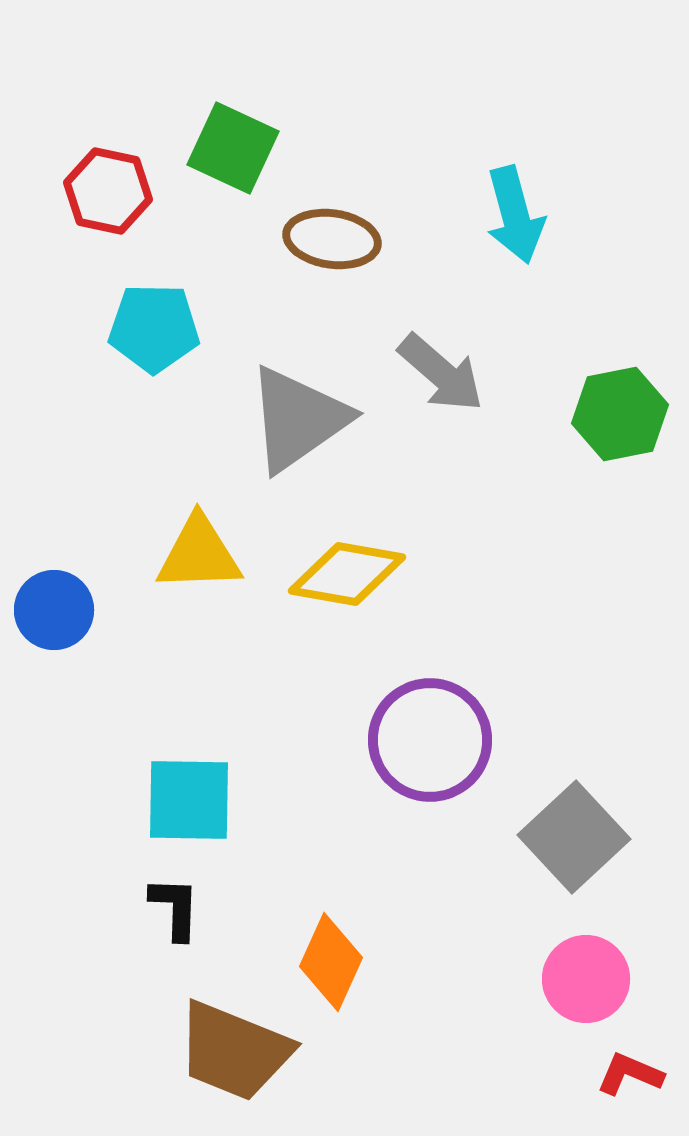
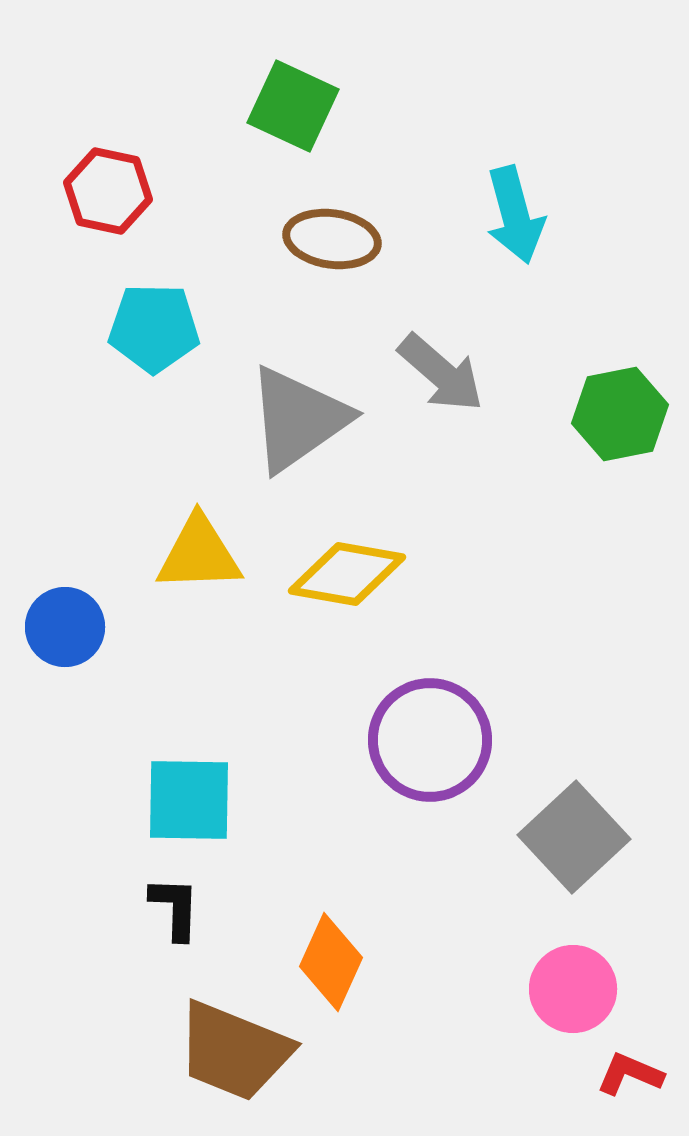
green square: moved 60 px right, 42 px up
blue circle: moved 11 px right, 17 px down
pink circle: moved 13 px left, 10 px down
